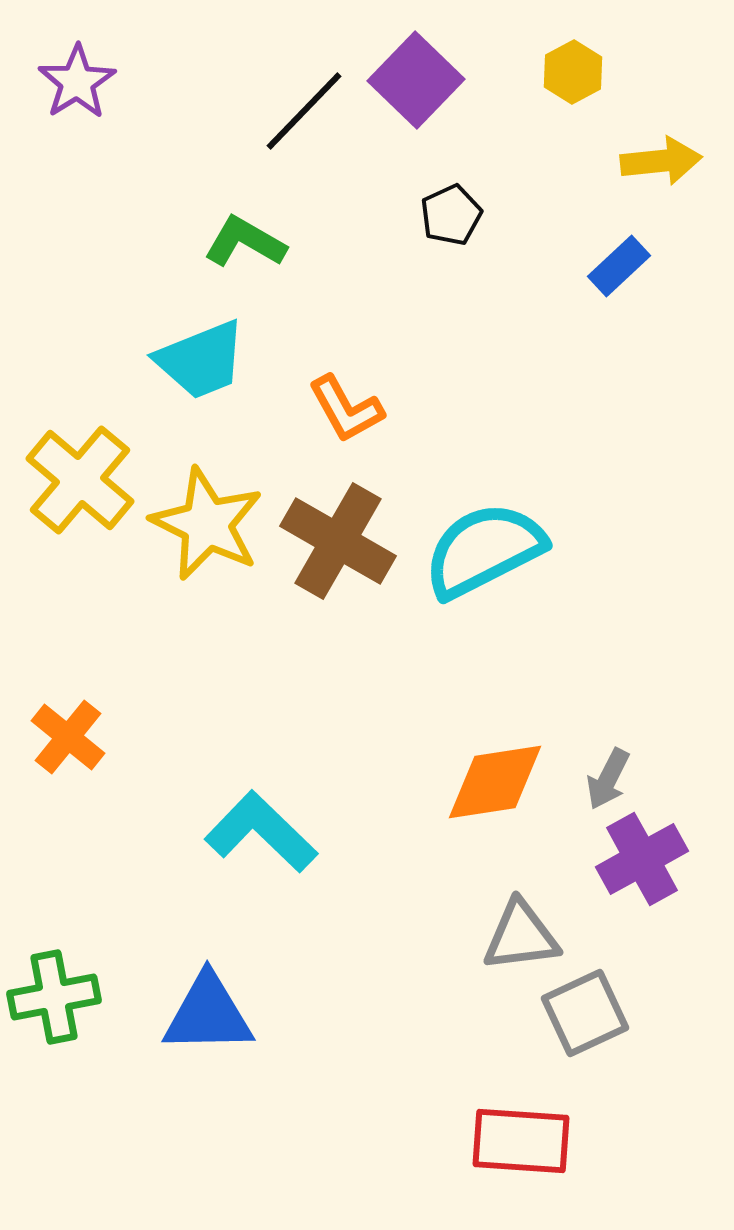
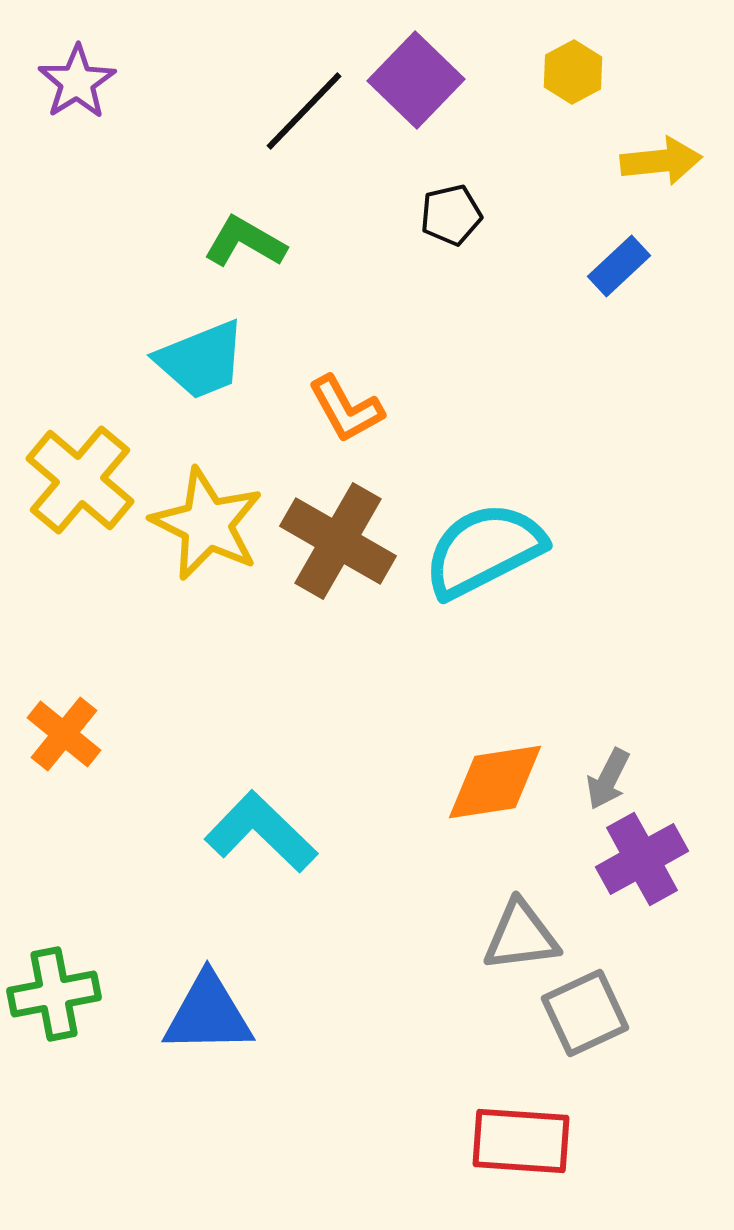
black pentagon: rotated 12 degrees clockwise
orange cross: moved 4 px left, 3 px up
green cross: moved 3 px up
